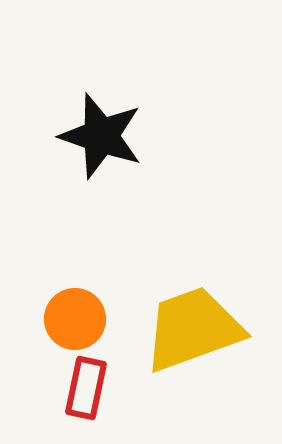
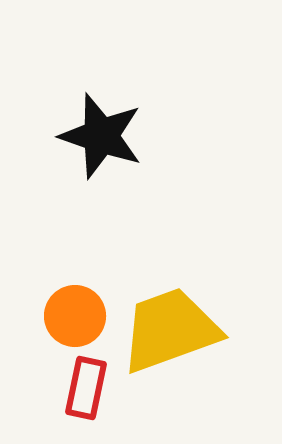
orange circle: moved 3 px up
yellow trapezoid: moved 23 px left, 1 px down
